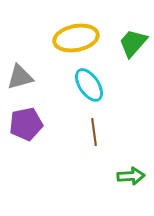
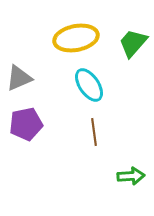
gray triangle: moved 1 px left, 1 px down; rotated 8 degrees counterclockwise
